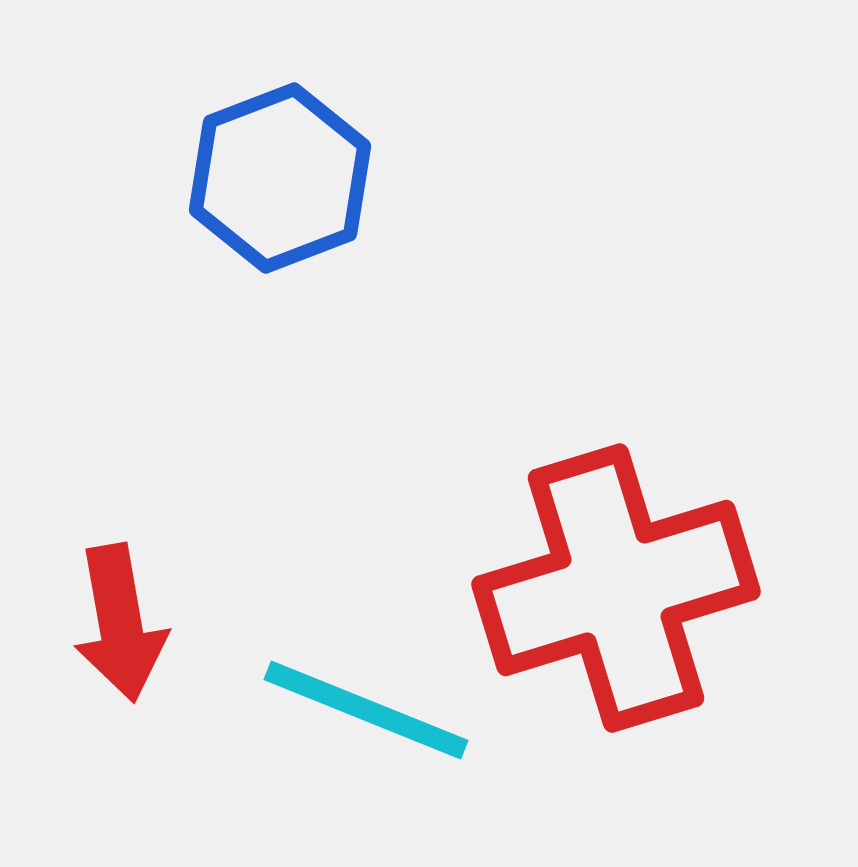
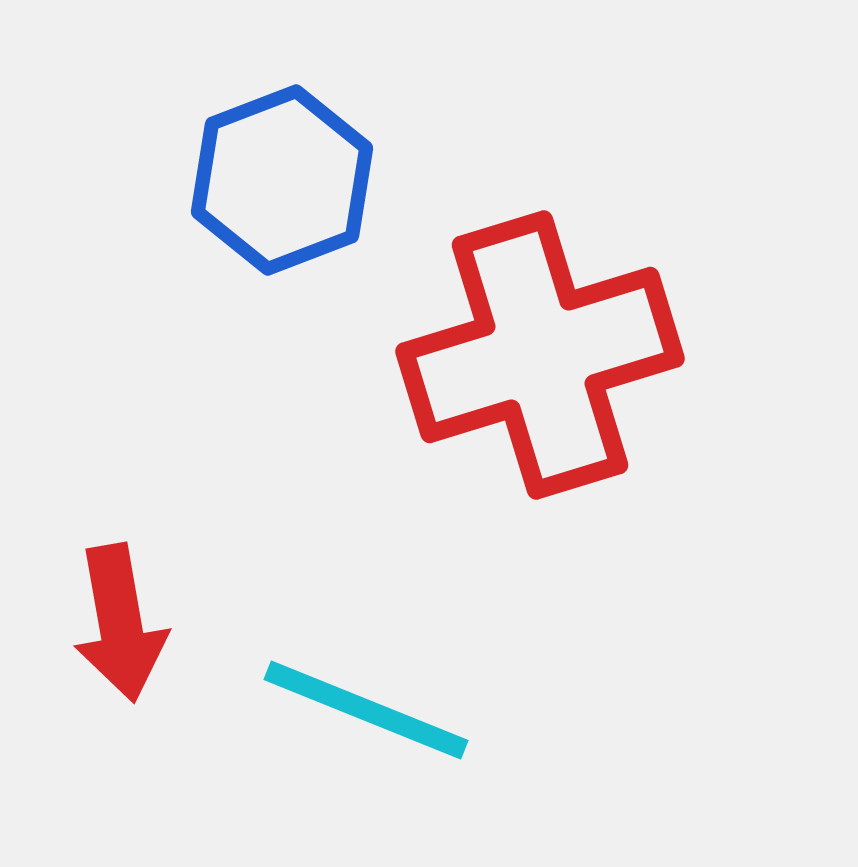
blue hexagon: moved 2 px right, 2 px down
red cross: moved 76 px left, 233 px up
